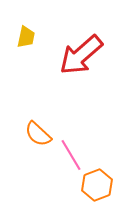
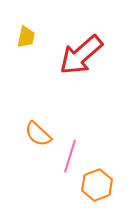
pink line: moved 1 px left, 1 px down; rotated 48 degrees clockwise
